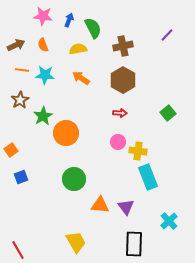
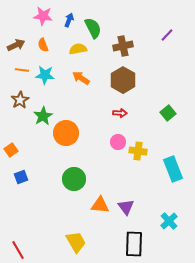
cyan rectangle: moved 25 px right, 8 px up
